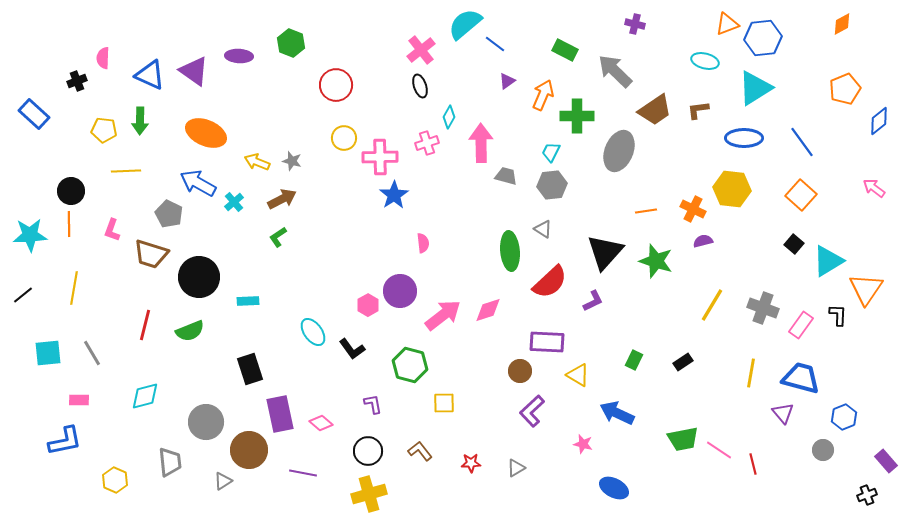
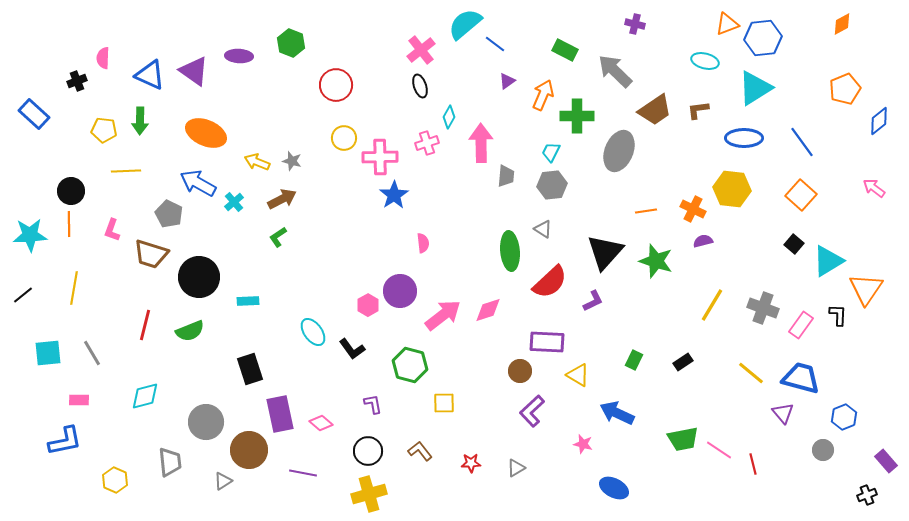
gray trapezoid at (506, 176): rotated 80 degrees clockwise
yellow line at (751, 373): rotated 60 degrees counterclockwise
